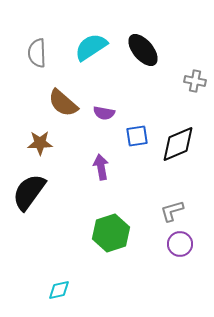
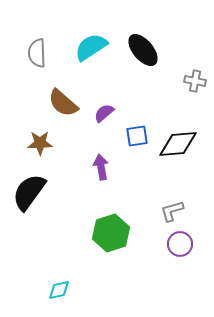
purple semicircle: rotated 130 degrees clockwise
black diamond: rotated 18 degrees clockwise
